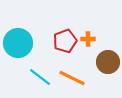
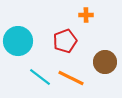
orange cross: moved 2 px left, 24 px up
cyan circle: moved 2 px up
brown circle: moved 3 px left
orange line: moved 1 px left
